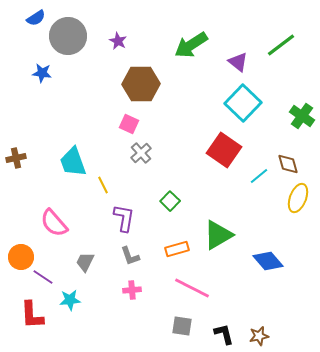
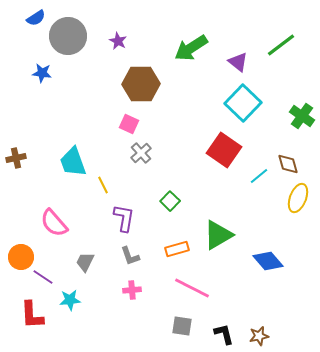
green arrow: moved 3 px down
